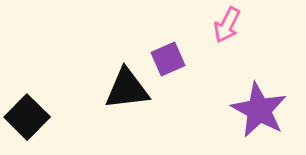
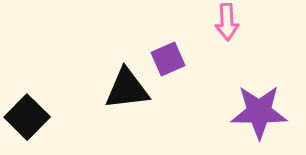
pink arrow: moved 3 px up; rotated 30 degrees counterclockwise
purple star: moved 2 px down; rotated 28 degrees counterclockwise
